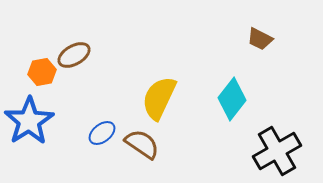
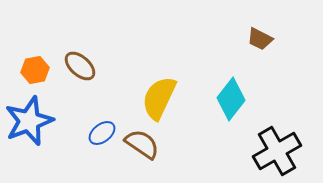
brown ellipse: moved 6 px right, 11 px down; rotated 72 degrees clockwise
orange hexagon: moved 7 px left, 2 px up
cyan diamond: moved 1 px left
blue star: rotated 12 degrees clockwise
